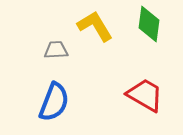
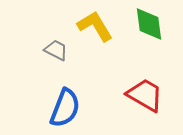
green diamond: rotated 15 degrees counterclockwise
gray trapezoid: rotated 30 degrees clockwise
blue semicircle: moved 11 px right, 6 px down
